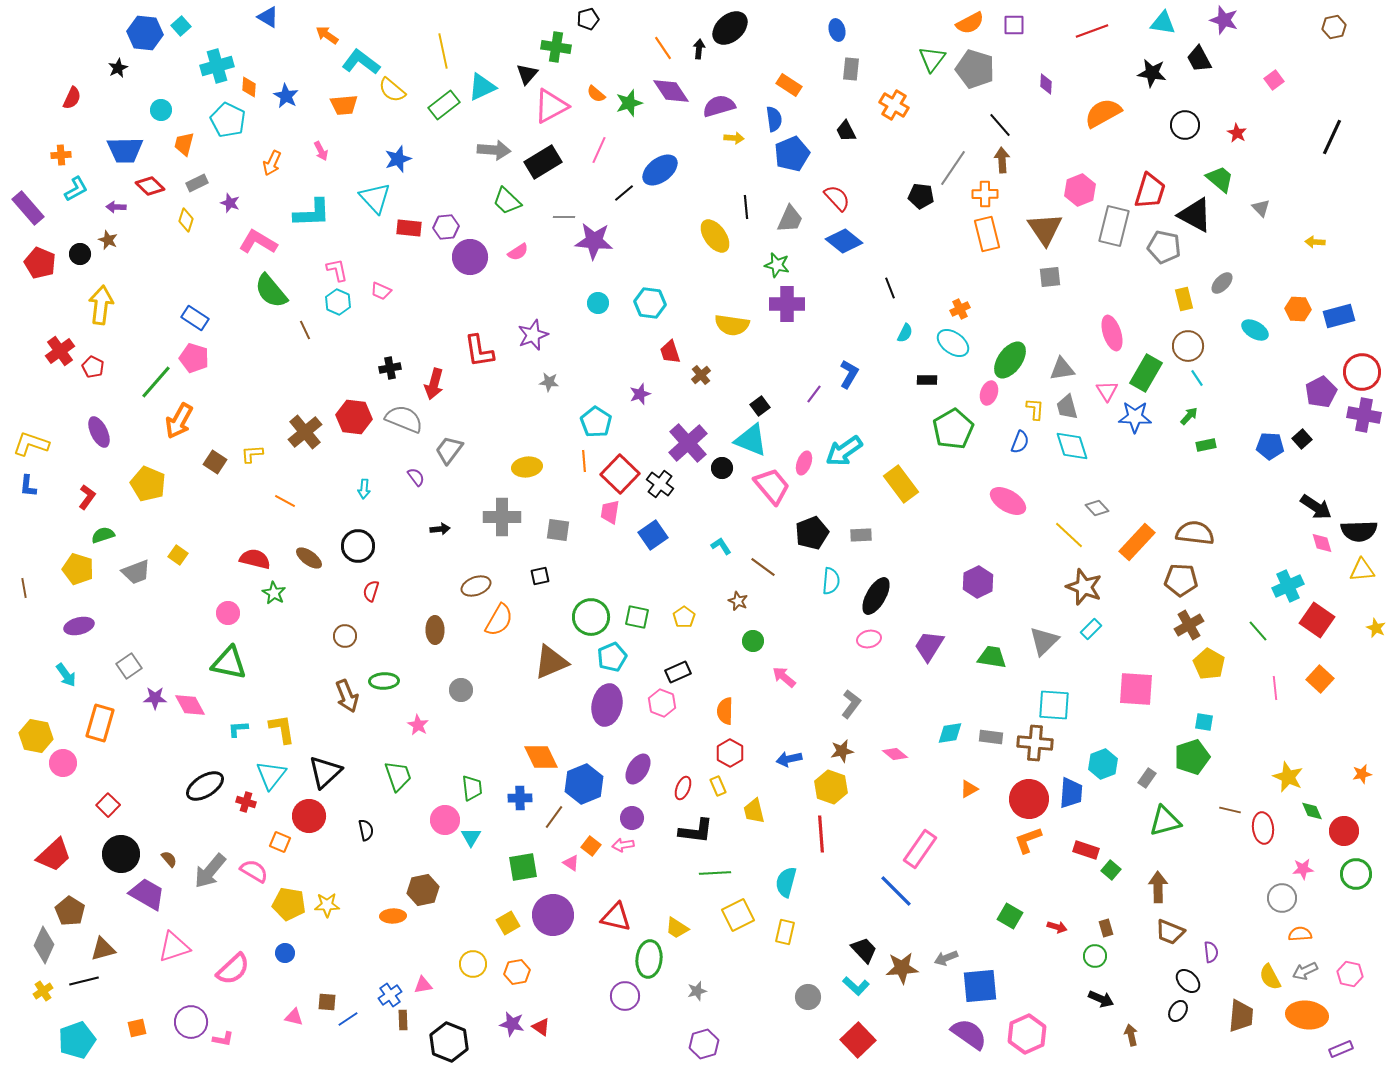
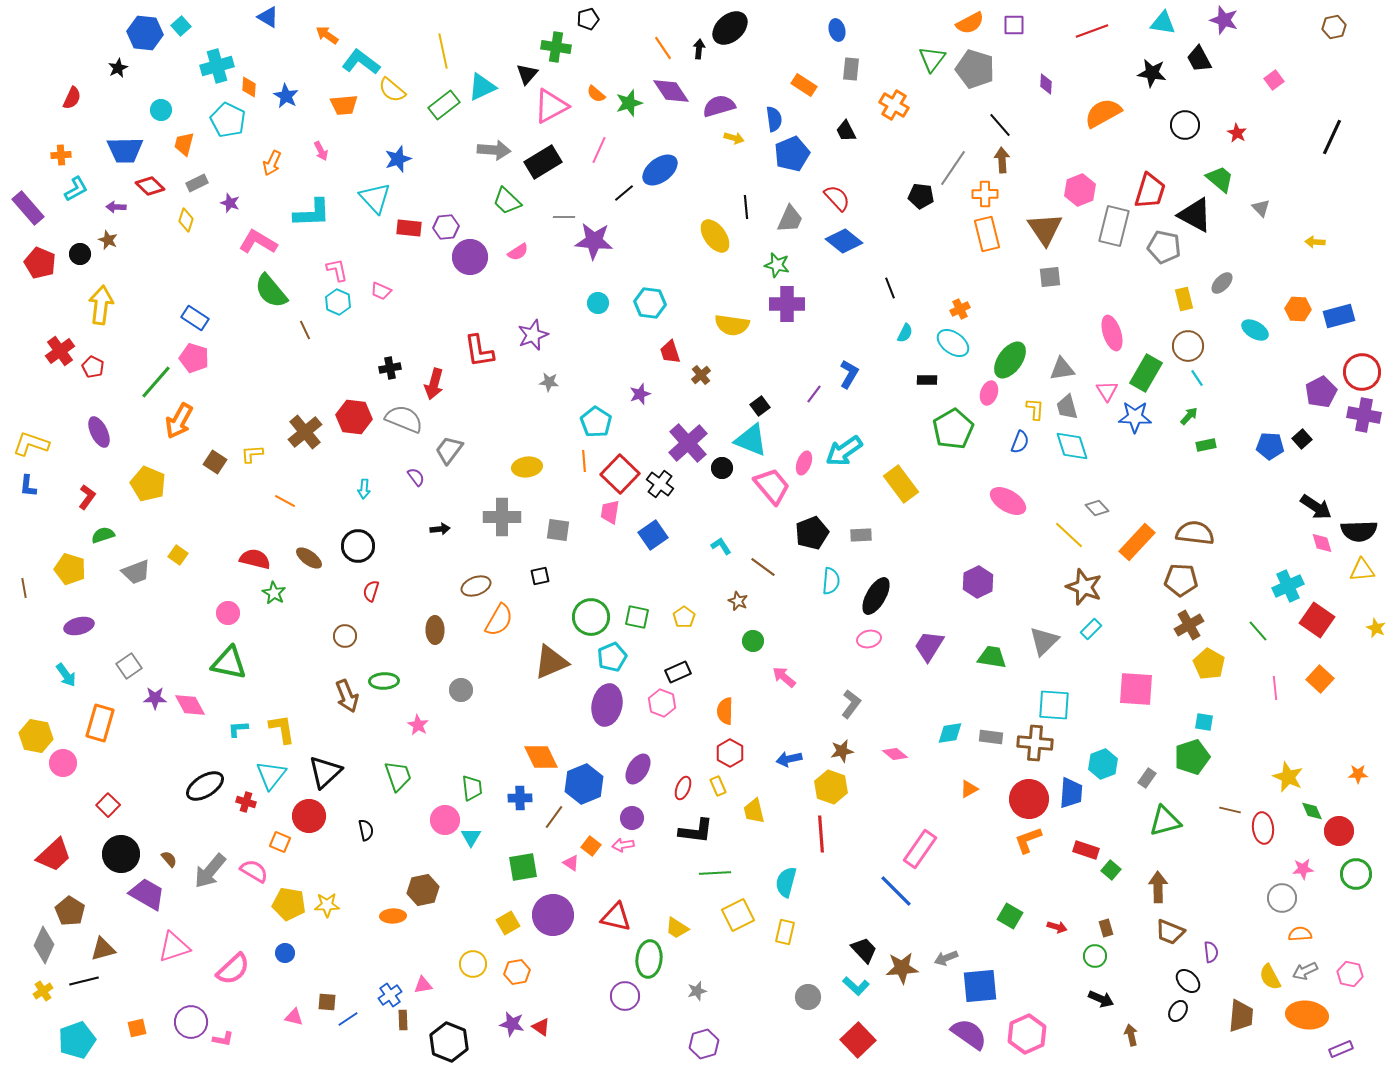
orange rectangle at (789, 85): moved 15 px right
yellow arrow at (734, 138): rotated 12 degrees clockwise
yellow pentagon at (78, 569): moved 8 px left
orange star at (1362, 774): moved 4 px left; rotated 12 degrees clockwise
red circle at (1344, 831): moved 5 px left
